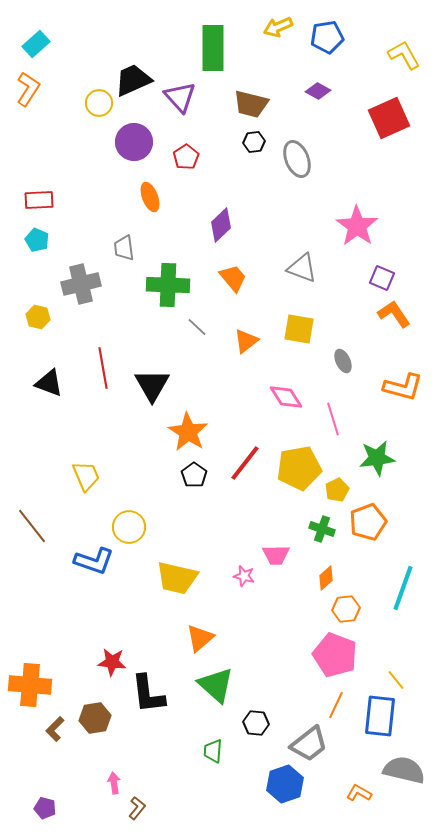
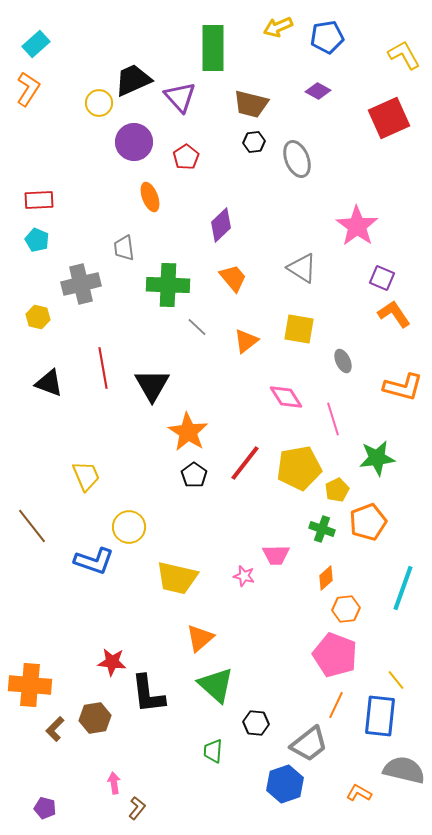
gray triangle at (302, 268): rotated 12 degrees clockwise
